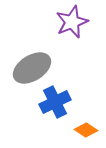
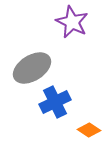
purple star: rotated 24 degrees counterclockwise
orange diamond: moved 3 px right
